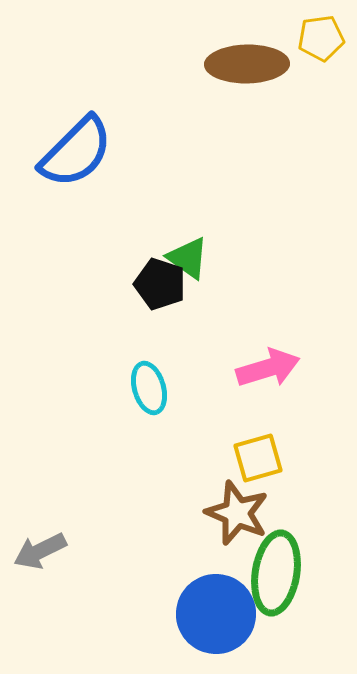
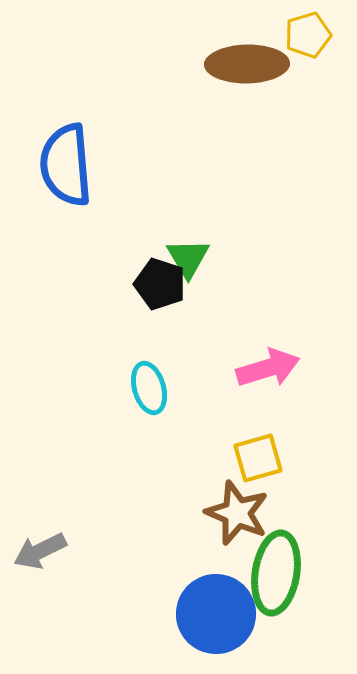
yellow pentagon: moved 13 px left, 3 px up; rotated 9 degrees counterclockwise
blue semicircle: moved 10 px left, 13 px down; rotated 130 degrees clockwise
green triangle: rotated 24 degrees clockwise
